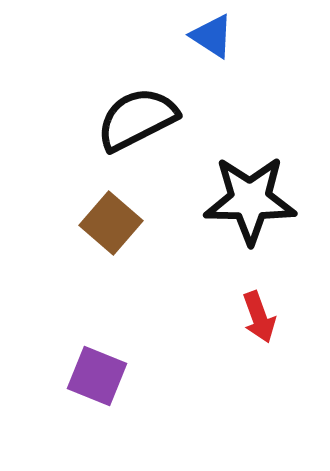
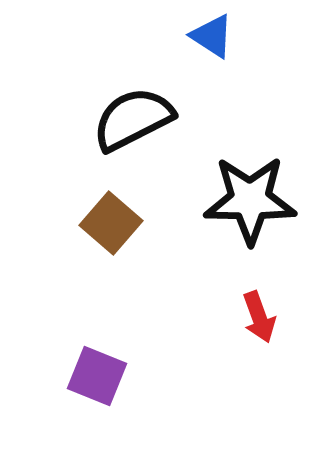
black semicircle: moved 4 px left
